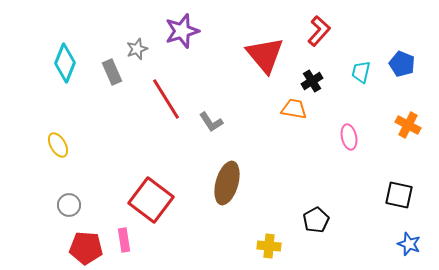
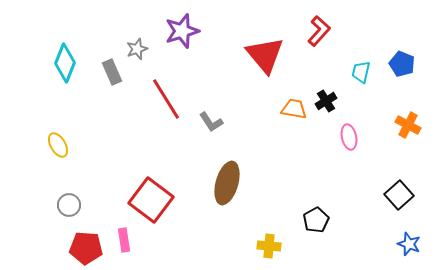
black cross: moved 14 px right, 20 px down
black square: rotated 36 degrees clockwise
